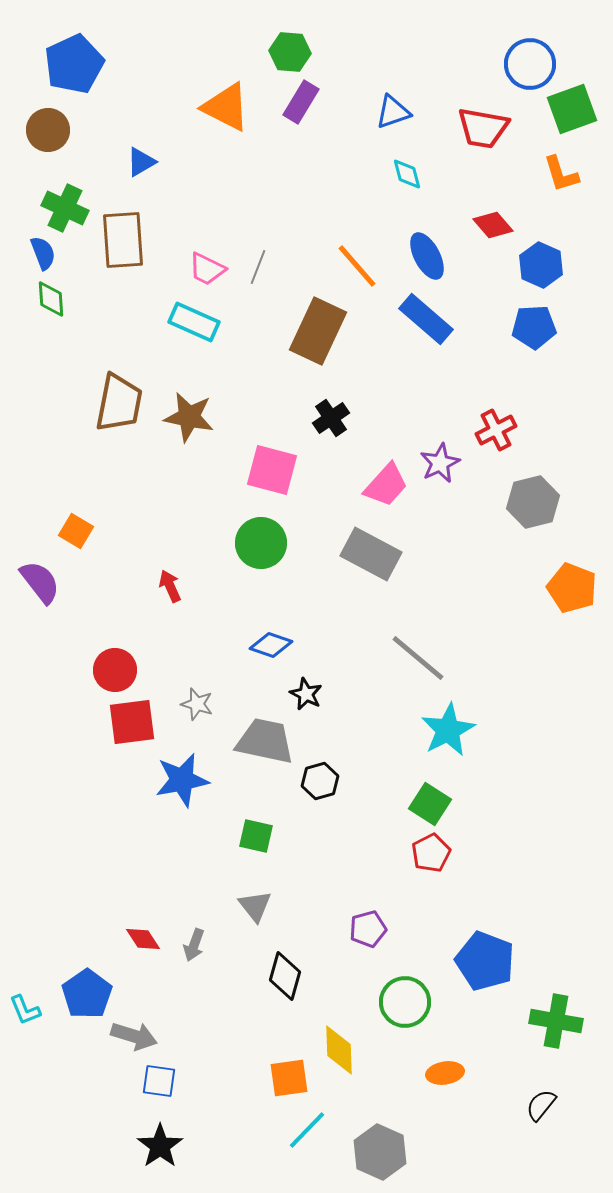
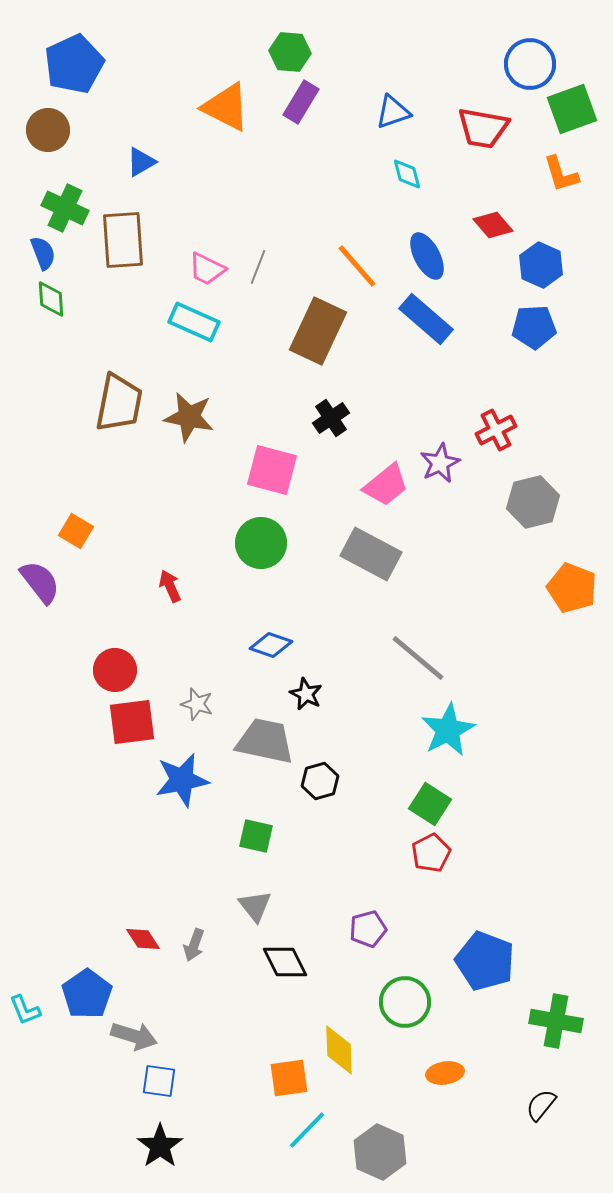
pink trapezoid at (386, 485): rotated 9 degrees clockwise
black diamond at (285, 976): moved 14 px up; rotated 42 degrees counterclockwise
